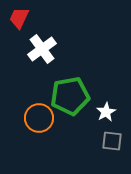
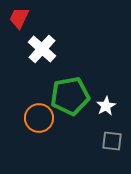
white cross: rotated 12 degrees counterclockwise
white star: moved 6 px up
